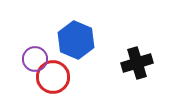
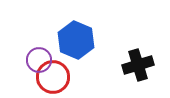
purple circle: moved 4 px right, 1 px down
black cross: moved 1 px right, 2 px down
